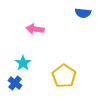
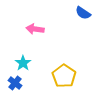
blue semicircle: rotated 28 degrees clockwise
